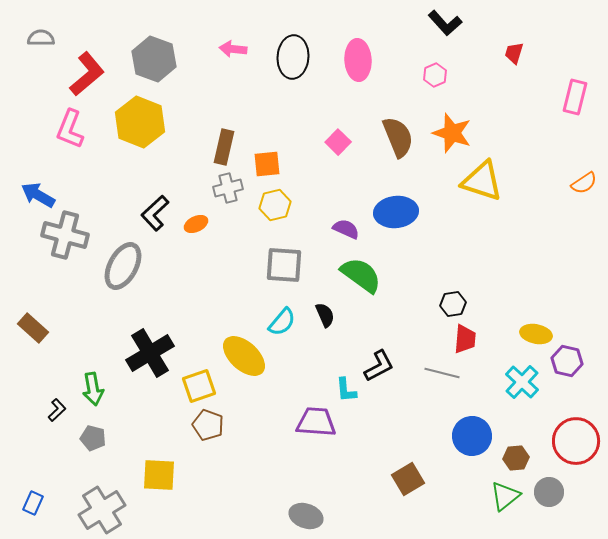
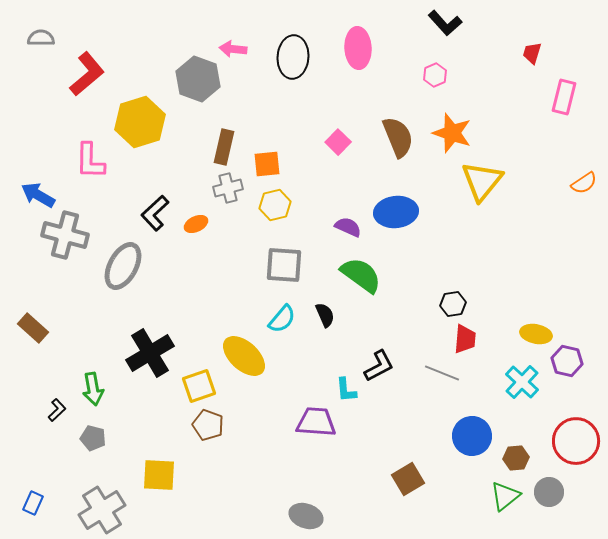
red trapezoid at (514, 53): moved 18 px right
gray hexagon at (154, 59): moved 44 px right, 20 px down
pink ellipse at (358, 60): moved 12 px up
pink rectangle at (575, 97): moved 11 px left
yellow hexagon at (140, 122): rotated 21 degrees clockwise
pink L-shape at (70, 129): moved 20 px right, 32 px down; rotated 21 degrees counterclockwise
yellow triangle at (482, 181): rotated 51 degrees clockwise
purple semicircle at (346, 229): moved 2 px right, 2 px up
cyan semicircle at (282, 322): moved 3 px up
gray line at (442, 373): rotated 8 degrees clockwise
